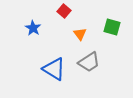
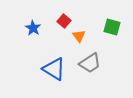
red square: moved 10 px down
orange triangle: moved 1 px left, 2 px down
gray trapezoid: moved 1 px right, 1 px down
